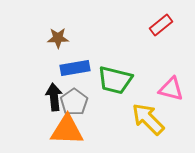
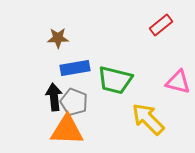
pink triangle: moved 7 px right, 7 px up
gray pentagon: rotated 16 degrees counterclockwise
